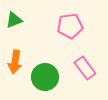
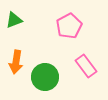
pink pentagon: moved 1 px left; rotated 20 degrees counterclockwise
orange arrow: moved 1 px right
pink rectangle: moved 1 px right, 2 px up
